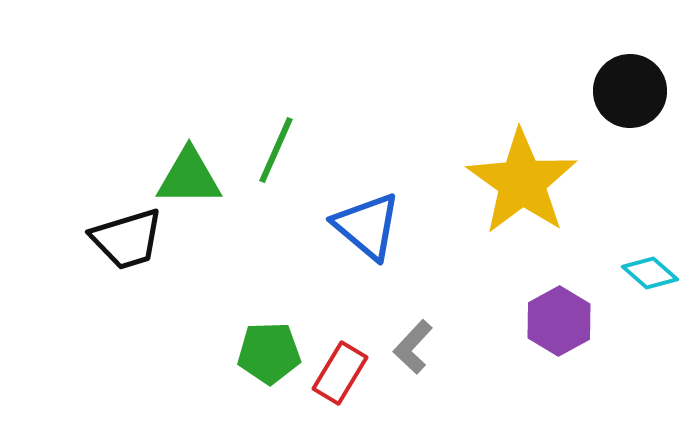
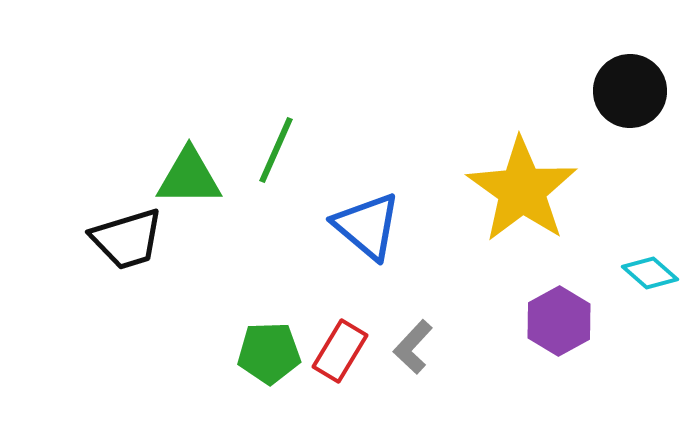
yellow star: moved 8 px down
red rectangle: moved 22 px up
